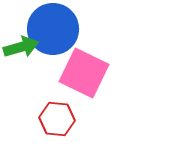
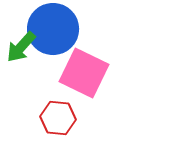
green arrow: rotated 148 degrees clockwise
red hexagon: moved 1 px right, 1 px up
